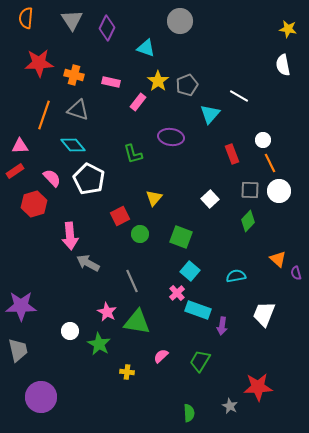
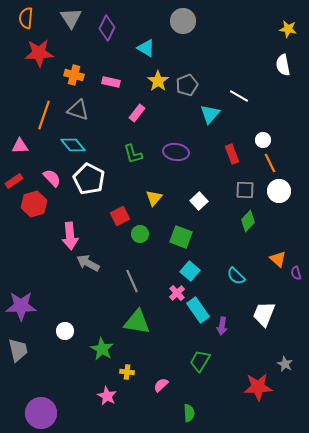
gray triangle at (72, 20): moved 1 px left, 2 px up
gray circle at (180, 21): moved 3 px right
cyan triangle at (146, 48): rotated 12 degrees clockwise
red star at (39, 63): moved 10 px up
pink rectangle at (138, 102): moved 1 px left, 11 px down
purple ellipse at (171, 137): moved 5 px right, 15 px down
red rectangle at (15, 171): moved 1 px left, 10 px down
gray square at (250, 190): moved 5 px left
white square at (210, 199): moved 11 px left, 2 px down
cyan semicircle at (236, 276): rotated 126 degrees counterclockwise
cyan rectangle at (198, 310): rotated 35 degrees clockwise
pink star at (107, 312): moved 84 px down
white circle at (70, 331): moved 5 px left
green star at (99, 344): moved 3 px right, 5 px down
pink semicircle at (161, 356): moved 29 px down
purple circle at (41, 397): moved 16 px down
gray star at (230, 406): moved 55 px right, 42 px up
